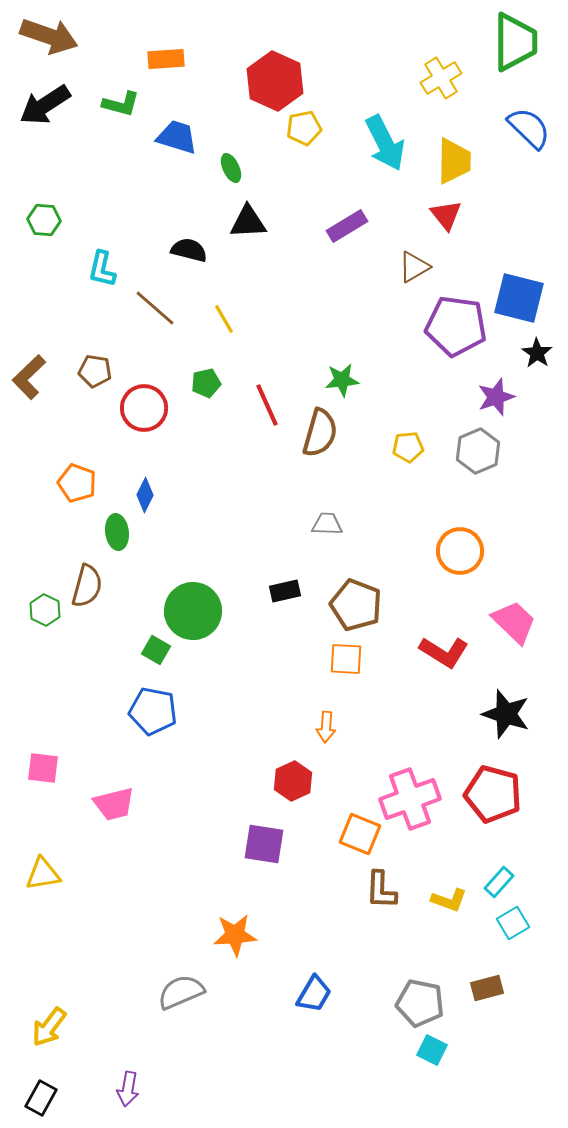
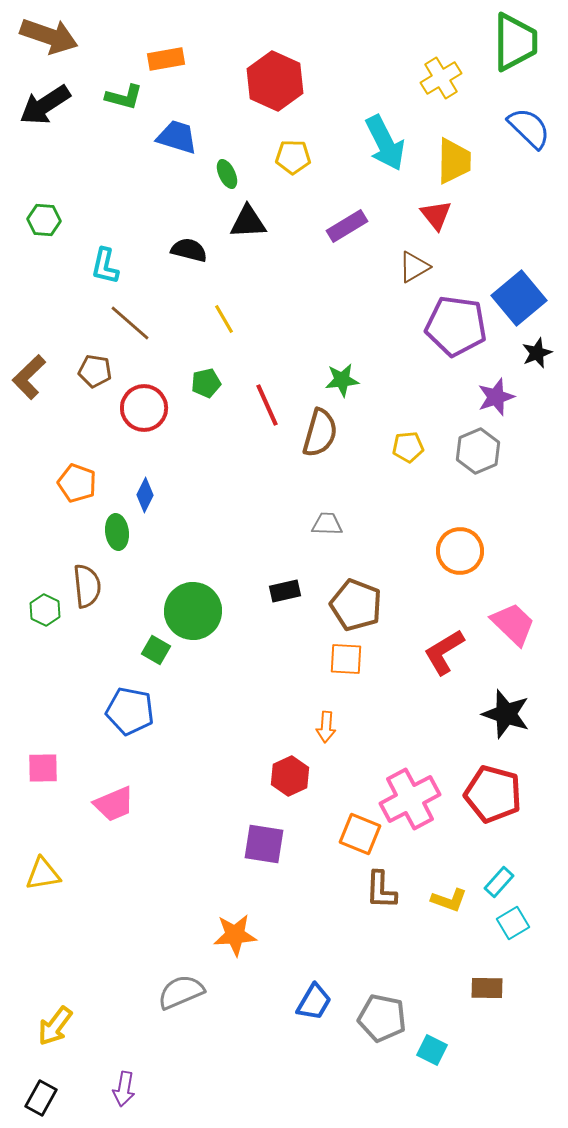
orange rectangle at (166, 59): rotated 6 degrees counterclockwise
green L-shape at (121, 104): moved 3 px right, 7 px up
yellow pentagon at (304, 128): moved 11 px left, 29 px down; rotated 12 degrees clockwise
green ellipse at (231, 168): moved 4 px left, 6 px down
red triangle at (446, 215): moved 10 px left
cyan L-shape at (102, 269): moved 3 px right, 3 px up
blue square at (519, 298): rotated 36 degrees clockwise
brown line at (155, 308): moved 25 px left, 15 px down
black star at (537, 353): rotated 16 degrees clockwise
brown semicircle at (87, 586): rotated 21 degrees counterclockwise
pink trapezoid at (514, 622): moved 1 px left, 2 px down
red L-shape at (444, 652): rotated 117 degrees clockwise
blue pentagon at (153, 711): moved 23 px left
pink square at (43, 768): rotated 8 degrees counterclockwise
red hexagon at (293, 781): moved 3 px left, 5 px up
pink cross at (410, 799): rotated 8 degrees counterclockwise
pink trapezoid at (114, 804): rotated 9 degrees counterclockwise
brown rectangle at (487, 988): rotated 16 degrees clockwise
blue trapezoid at (314, 994): moved 8 px down
gray pentagon at (420, 1003): moved 38 px left, 15 px down
yellow arrow at (49, 1027): moved 6 px right, 1 px up
purple arrow at (128, 1089): moved 4 px left
